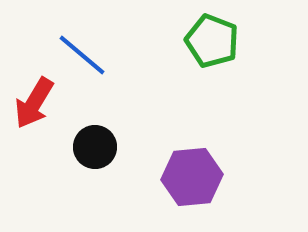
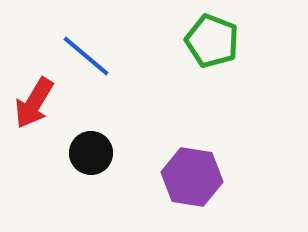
blue line: moved 4 px right, 1 px down
black circle: moved 4 px left, 6 px down
purple hexagon: rotated 14 degrees clockwise
